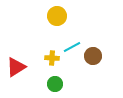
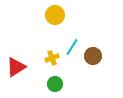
yellow circle: moved 2 px left, 1 px up
cyan line: rotated 30 degrees counterclockwise
yellow cross: rotated 24 degrees counterclockwise
